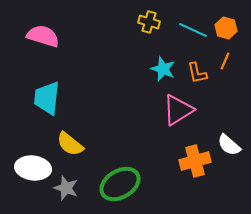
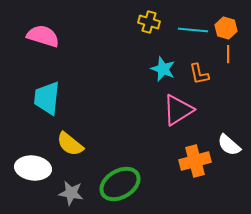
cyan line: rotated 20 degrees counterclockwise
orange line: moved 3 px right, 7 px up; rotated 24 degrees counterclockwise
orange L-shape: moved 2 px right, 1 px down
gray star: moved 5 px right, 5 px down; rotated 10 degrees counterclockwise
